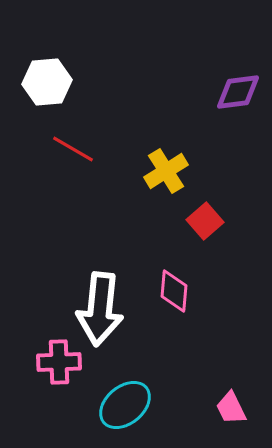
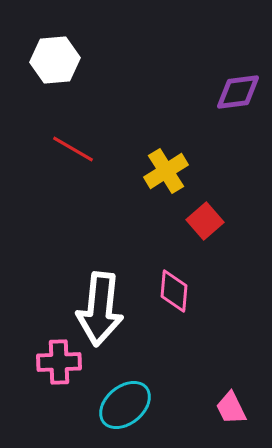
white hexagon: moved 8 px right, 22 px up
